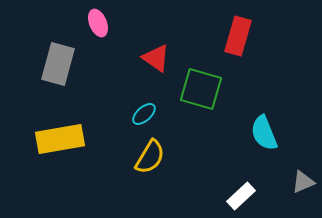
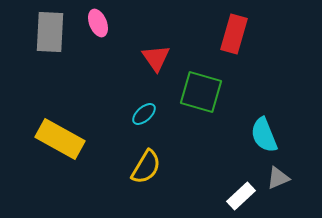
red rectangle: moved 4 px left, 2 px up
red triangle: rotated 20 degrees clockwise
gray rectangle: moved 8 px left, 32 px up; rotated 12 degrees counterclockwise
green square: moved 3 px down
cyan semicircle: moved 2 px down
yellow rectangle: rotated 39 degrees clockwise
yellow semicircle: moved 4 px left, 10 px down
gray triangle: moved 25 px left, 4 px up
